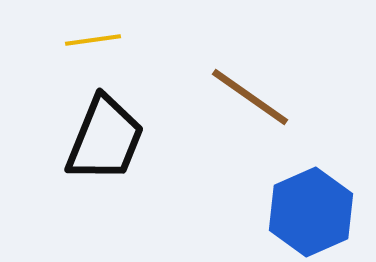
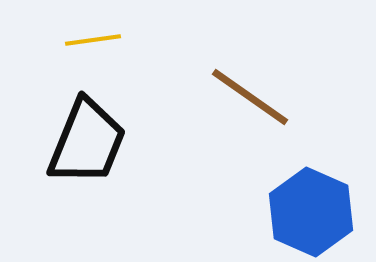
black trapezoid: moved 18 px left, 3 px down
blue hexagon: rotated 12 degrees counterclockwise
